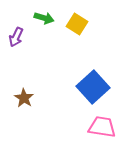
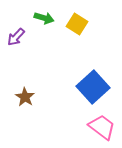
purple arrow: rotated 18 degrees clockwise
brown star: moved 1 px right, 1 px up
pink trapezoid: rotated 28 degrees clockwise
